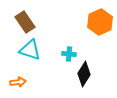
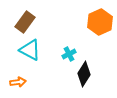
brown rectangle: rotated 70 degrees clockwise
cyan triangle: rotated 10 degrees clockwise
cyan cross: rotated 32 degrees counterclockwise
